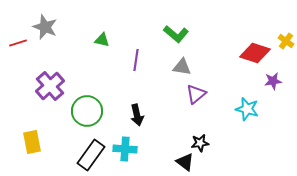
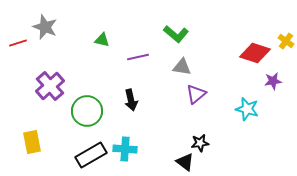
purple line: moved 2 px right, 3 px up; rotated 70 degrees clockwise
black arrow: moved 6 px left, 15 px up
black rectangle: rotated 24 degrees clockwise
